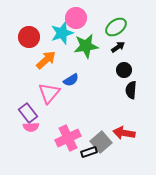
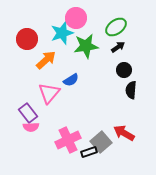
red circle: moved 2 px left, 2 px down
red arrow: rotated 20 degrees clockwise
pink cross: moved 2 px down
